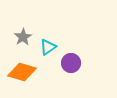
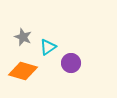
gray star: rotated 18 degrees counterclockwise
orange diamond: moved 1 px right, 1 px up
